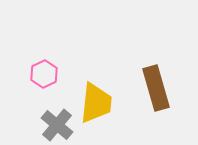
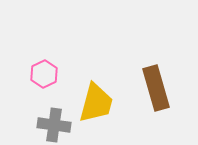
yellow trapezoid: rotated 9 degrees clockwise
gray cross: moved 3 px left; rotated 32 degrees counterclockwise
